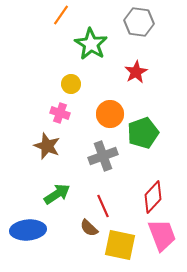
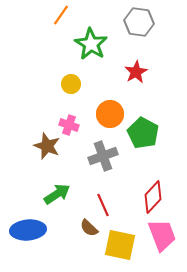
pink cross: moved 9 px right, 12 px down
green pentagon: rotated 24 degrees counterclockwise
red line: moved 1 px up
